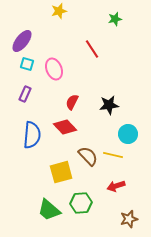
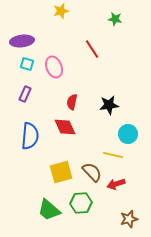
yellow star: moved 2 px right
green star: rotated 24 degrees clockwise
purple ellipse: rotated 45 degrees clockwise
pink ellipse: moved 2 px up
red semicircle: rotated 14 degrees counterclockwise
red diamond: rotated 20 degrees clockwise
blue semicircle: moved 2 px left, 1 px down
brown semicircle: moved 4 px right, 16 px down
red arrow: moved 2 px up
